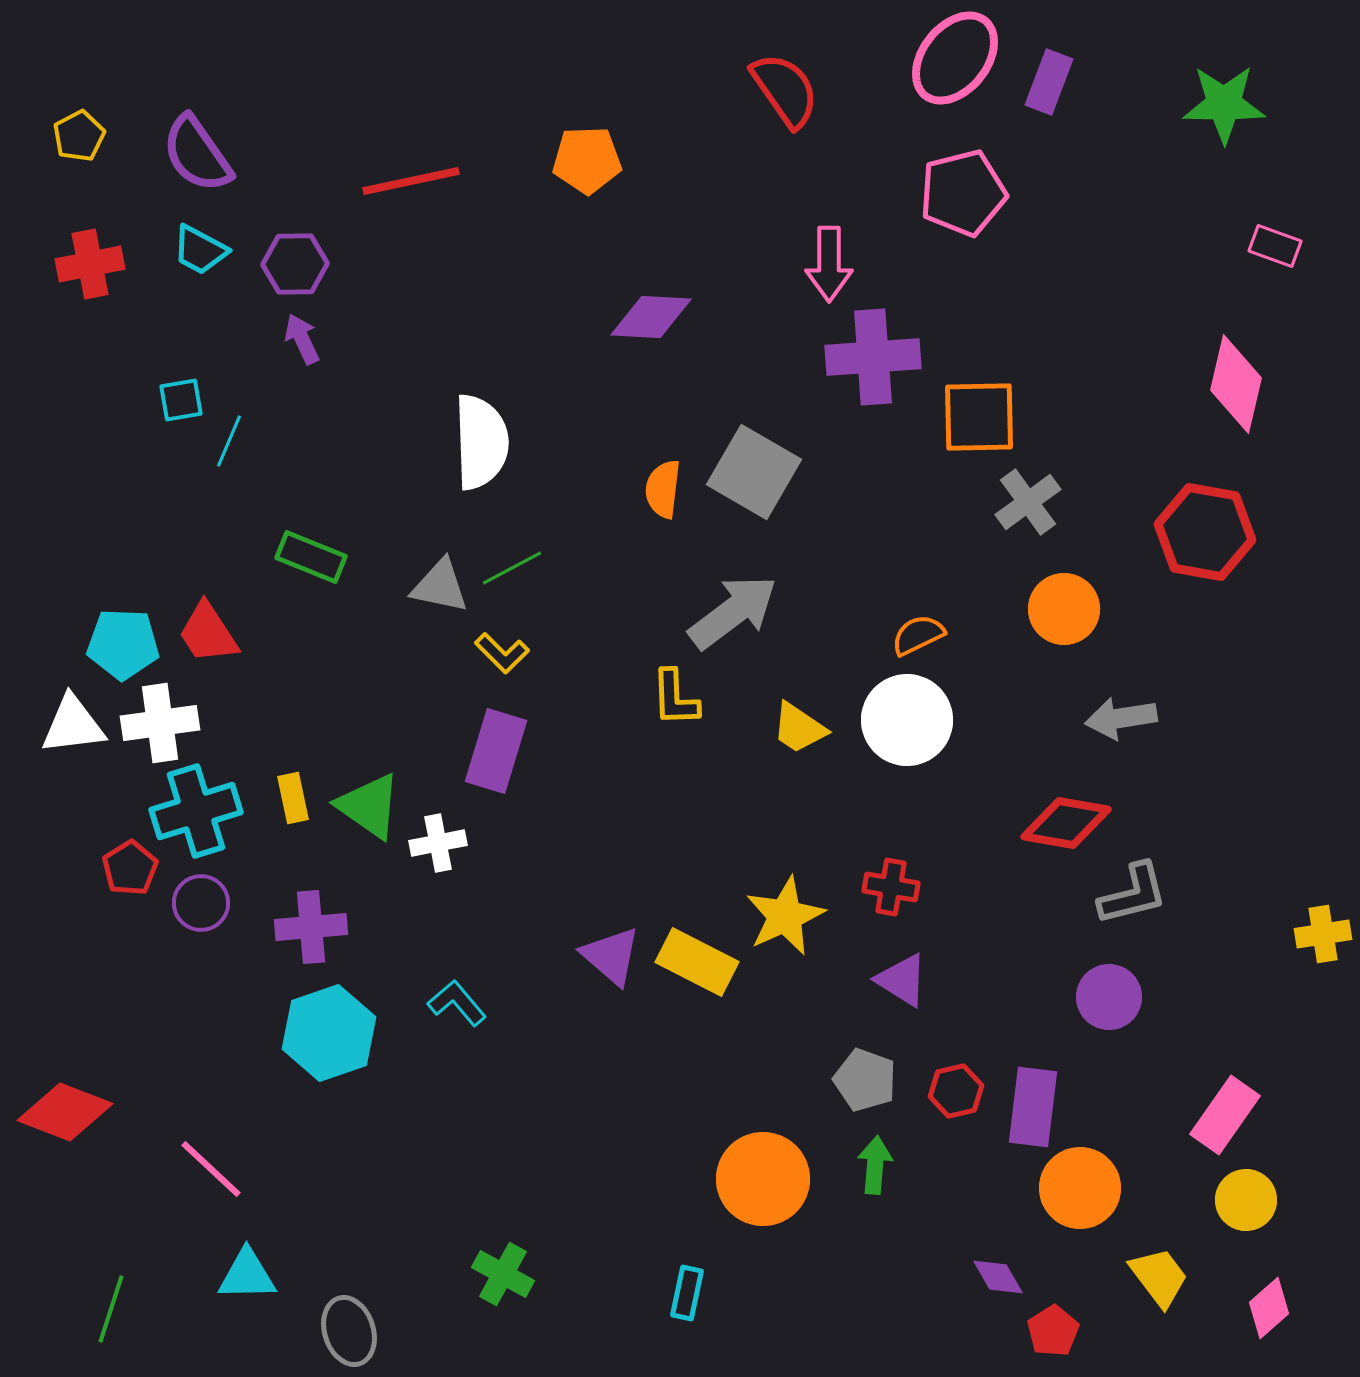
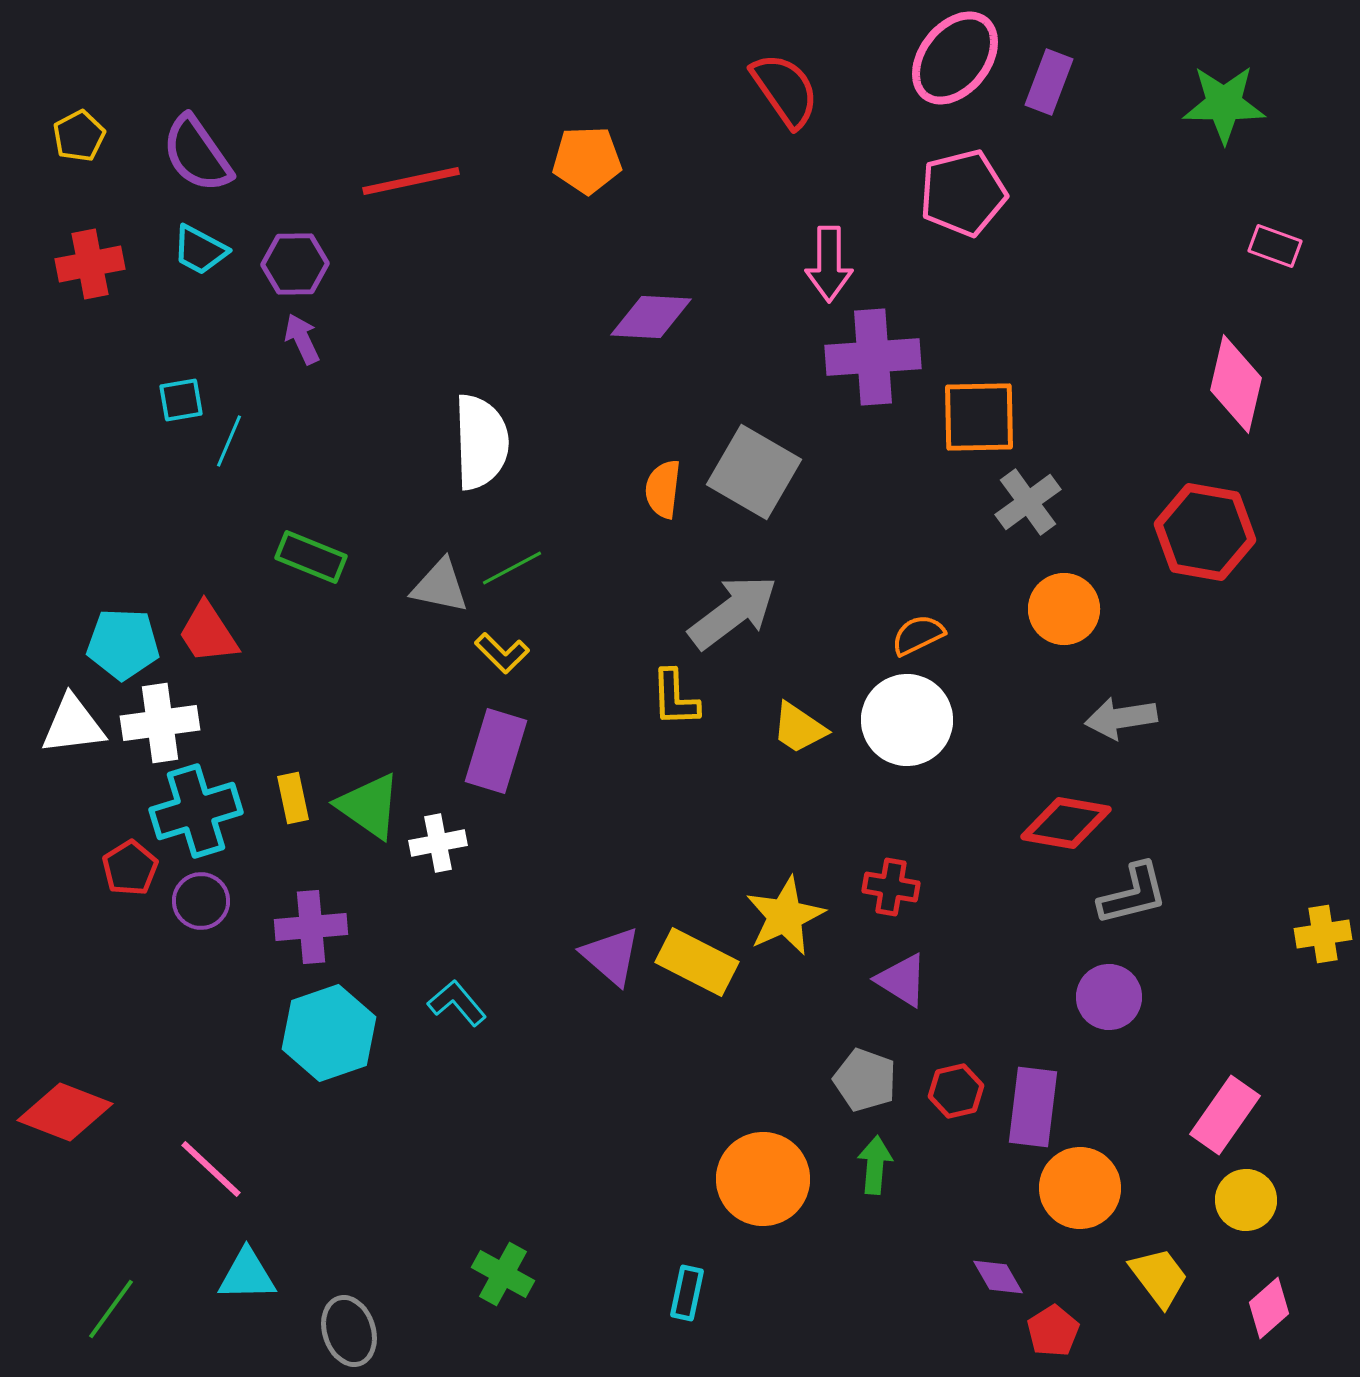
purple circle at (201, 903): moved 2 px up
green line at (111, 1309): rotated 18 degrees clockwise
